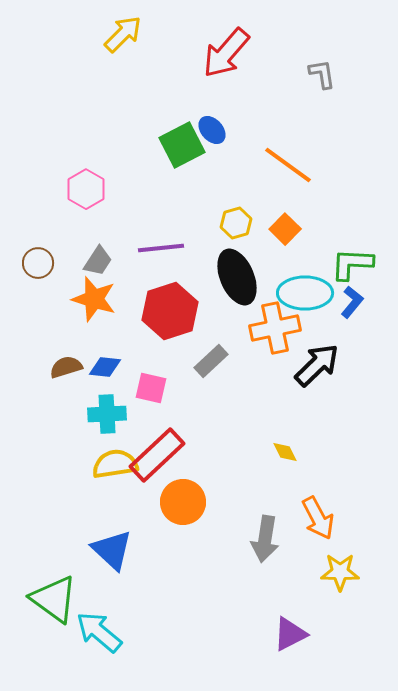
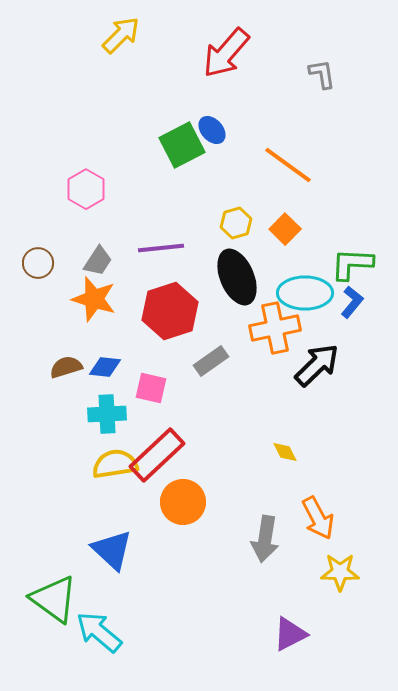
yellow arrow: moved 2 px left, 1 px down
gray rectangle: rotated 8 degrees clockwise
